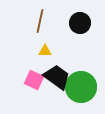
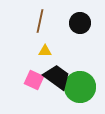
green circle: moved 1 px left
